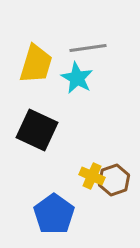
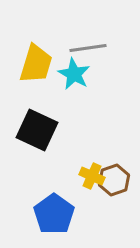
cyan star: moved 3 px left, 4 px up
